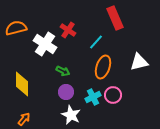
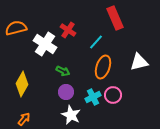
yellow diamond: rotated 30 degrees clockwise
